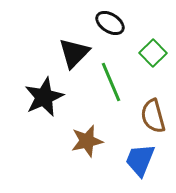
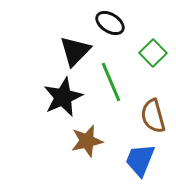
black triangle: moved 1 px right, 2 px up
black star: moved 19 px right
